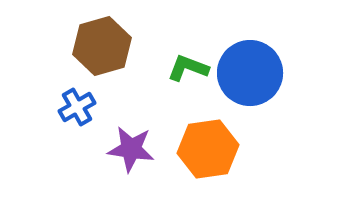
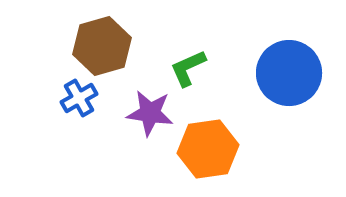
green L-shape: rotated 45 degrees counterclockwise
blue circle: moved 39 px right
blue cross: moved 2 px right, 9 px up
purple star: moved 19 px right, 36 px up
